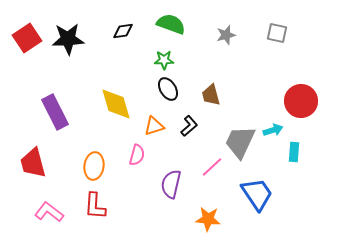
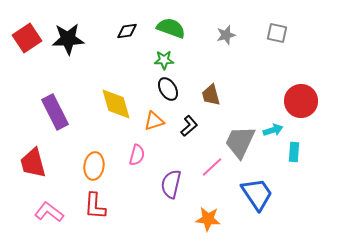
green semicircle: moved 4 px down
black diamond: moved 4 px right
orange triangle: moved 5 px up
